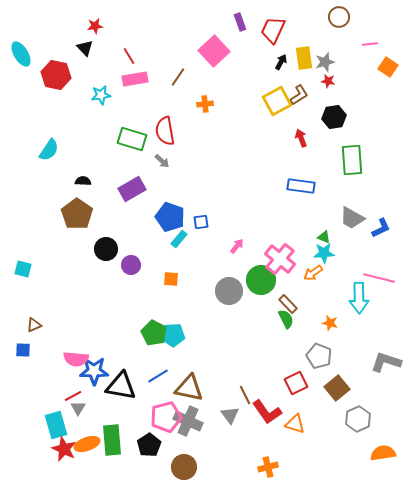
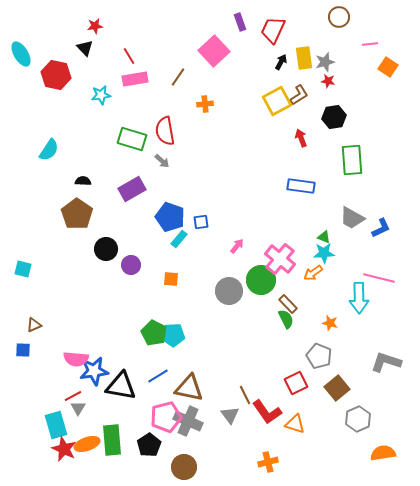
blue star at (94, 371): rotated 8 degrees counterclockwise
orange cross at (268, 467): moved 5 px up
